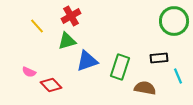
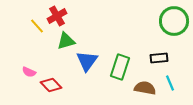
red cross: moved 14 px left
green triangle: moved 1 px left
blue triangle: rotated 35 degrees counterclockwise
cyan line: moved 8 px left, 7 px down
